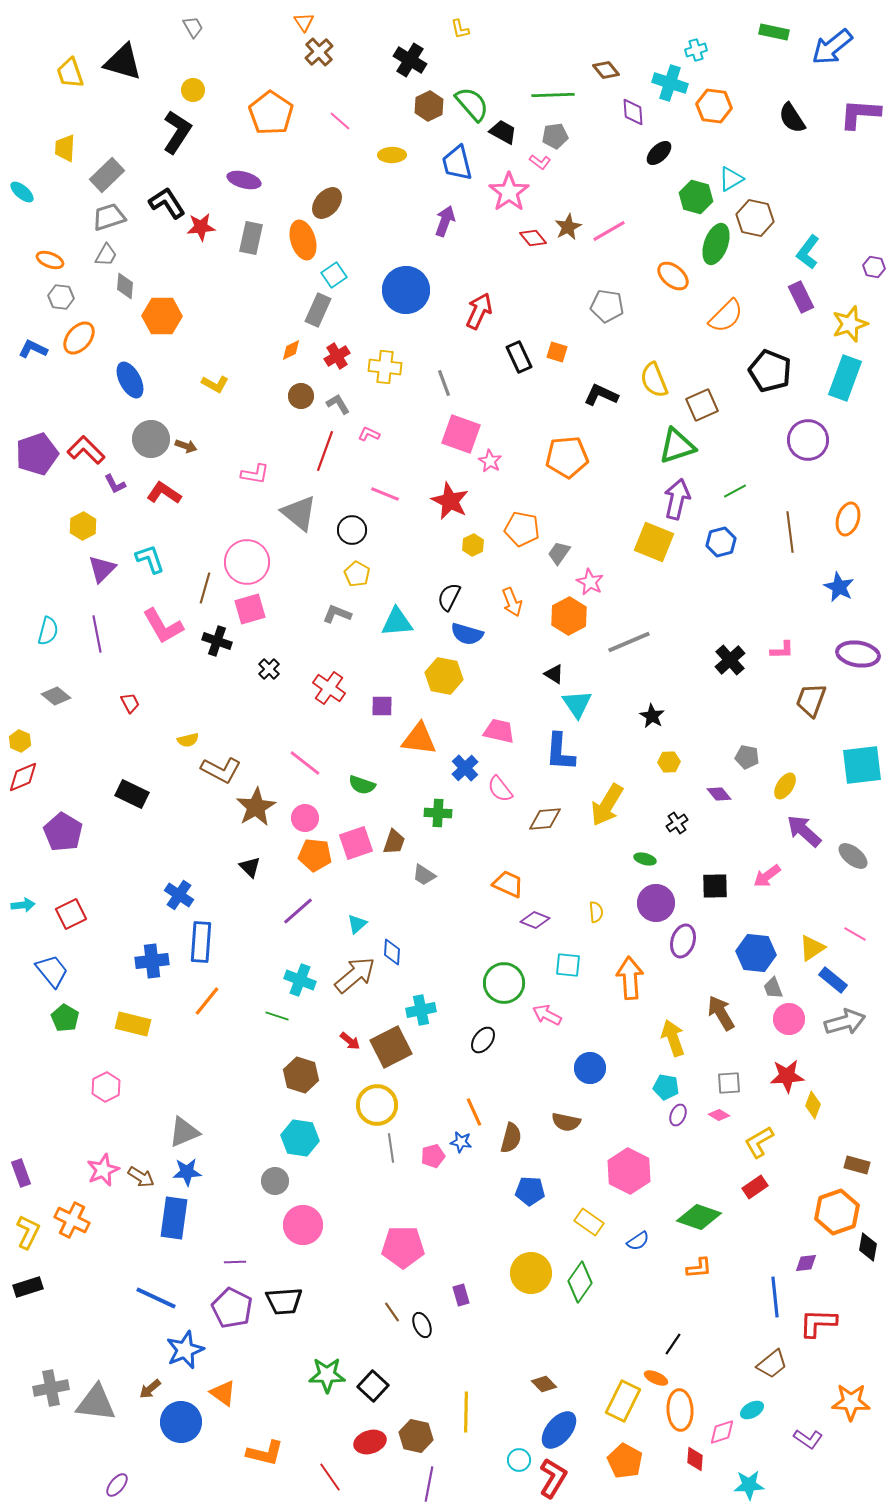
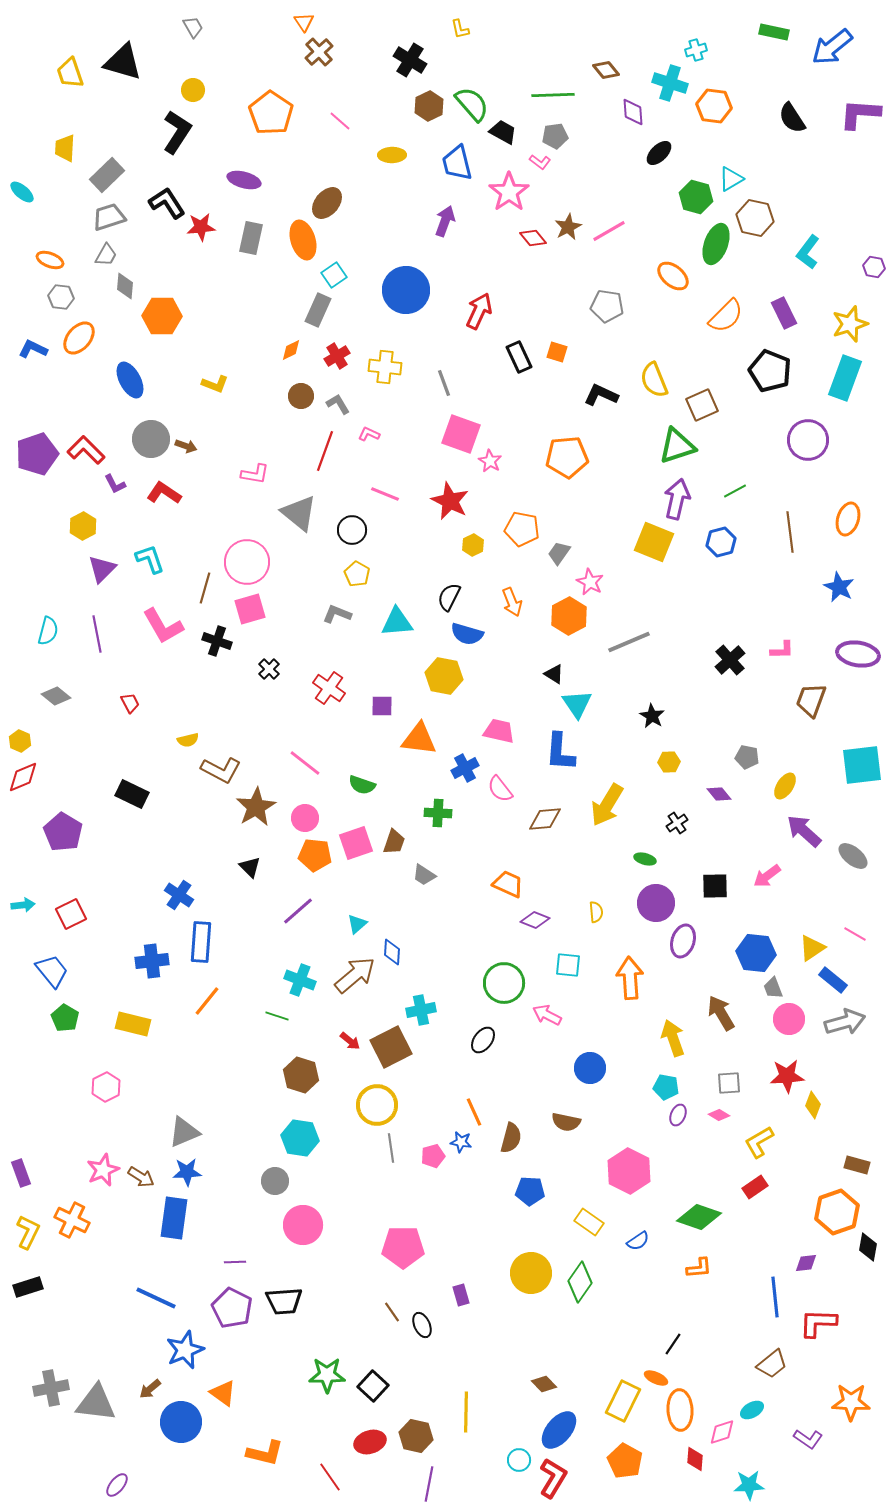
purple rectangle at (801, 297): moved 17 px left, 16 px down
yellow L-shape at (215, 384): rotated 8 degrees counterclockwise
blue cross at (465, 768): rotated 16 degrees clockwise
